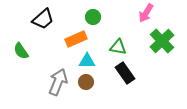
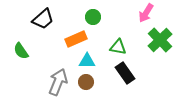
green cross: moved 2 px left, 1 px up
